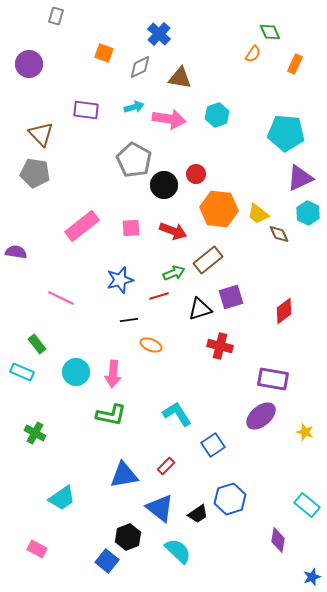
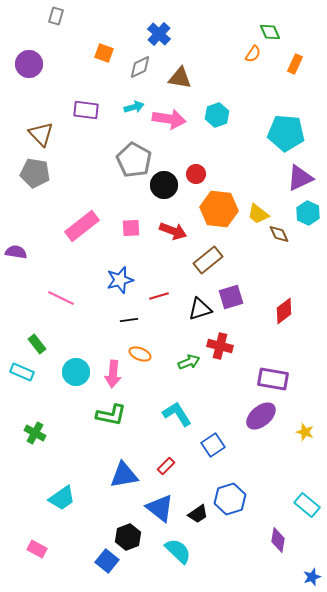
green arrow at (174, 273): moved 15 px right, 89 px down
orange ellipse at (151, 345): moved 11 px left, 9 px down
